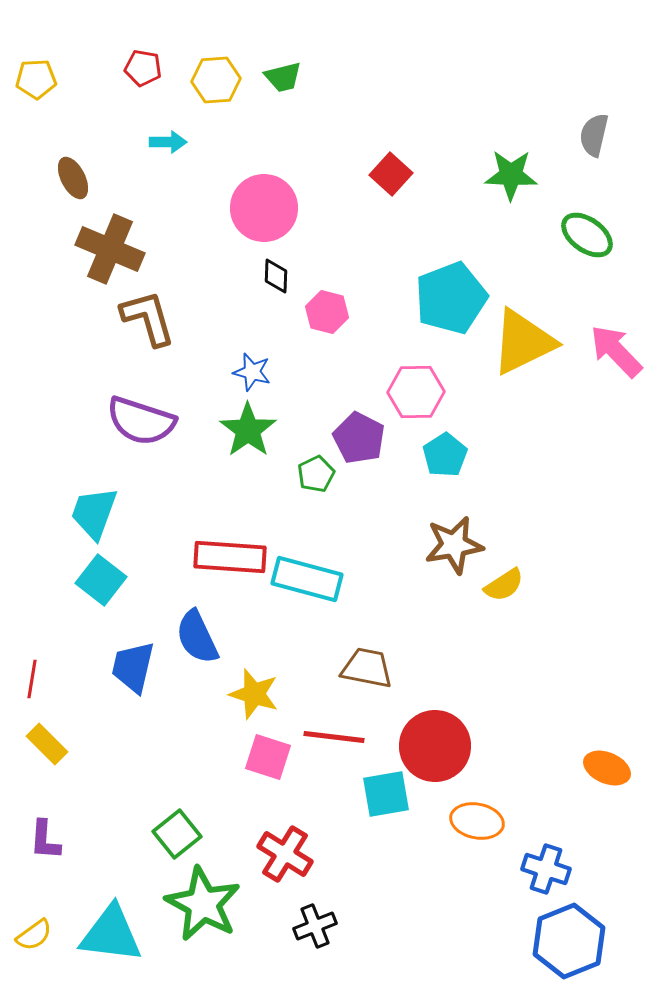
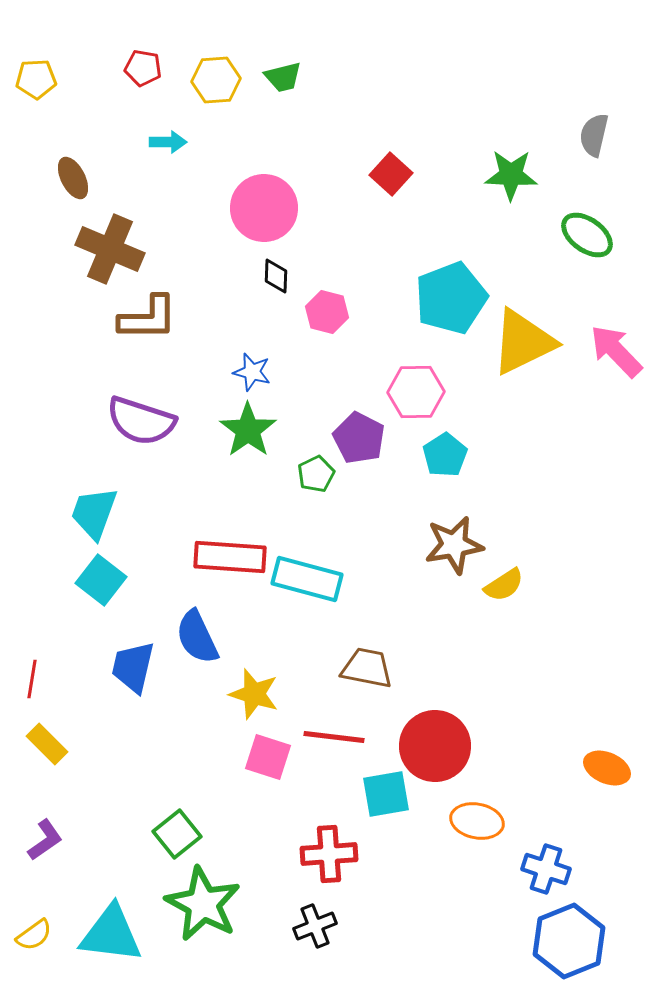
brown L-shape at (148, 318): rotated 106 degrees clockwise
purple L-shape at (45, 840): rotated 129 degrees counterclockwise
red cross at (285, 854): moved 44 px right; rotated 36 degrees counterclockwise
